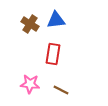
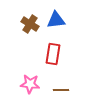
brown line: rotated 28 degrees counterclockwise
